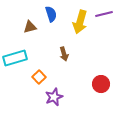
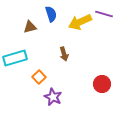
purple line: rotated 30 degrees clockwise
yellow arrow: rotated 50 degrees clockwise
red circle: moved 1 px right
purple star: moved 1 px left; rotated 24 degrees counterclockwise
